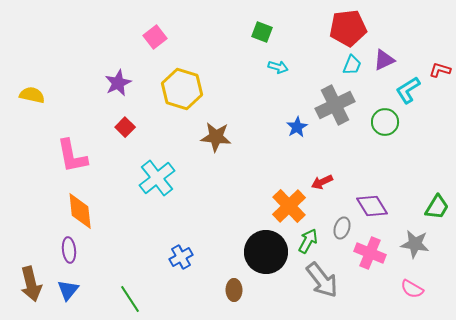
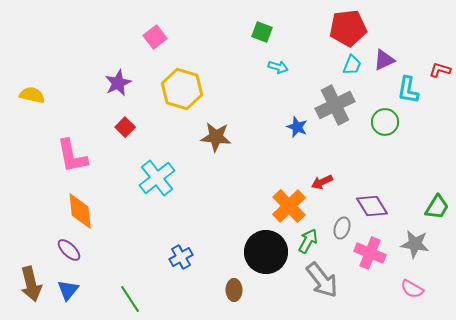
cyan L-shape: rotated 48 degrees counterclockwise
blue star: rotated 20 degrees counterclockwise
purple ellipse: rotated 40 degrees counterclockwise
